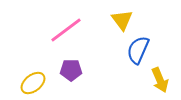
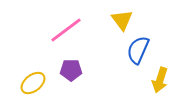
yellow arrow: rotated 40 degrees clockwise
